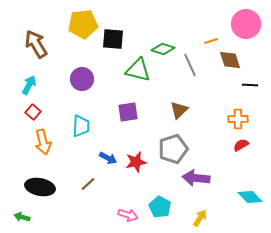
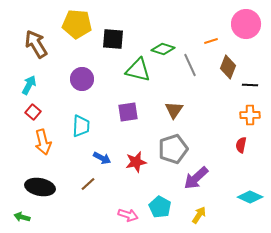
yellow pentagon: moved 6 px left; rotated 12 degrees clockwise
brown diamond: moved 2 px left, 7 px down; rotated 40 degrees clockwise
brown triangle: moved 5 px left; rotated 12 degrees counterclockwise
orange cross: moved 12 px right, 4 px up
red semicircle: rotated 49 degrees counterclockwise
blue arrow: moved 6 px left
purple arrow: rotated 48 degrees counterclockwise
cyan diamond: rotated 20 degrees counterclockwise
yellow arrow: moved 1 px left, 3 px up
